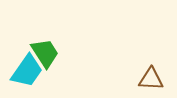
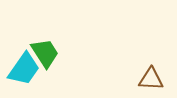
cyan trapezoid: moved 3 px left, 2 px up
